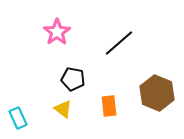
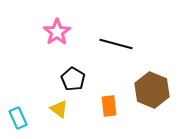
black line: moved 3 px left, 1 px down; rotated 56 degrees clockwise
black pentagon: rotated 20 degrees clockwise
brown hexagon: moved 5 px left, 3 px up
yellow triangle: moved 4 px left
